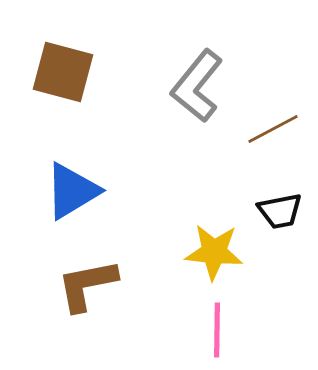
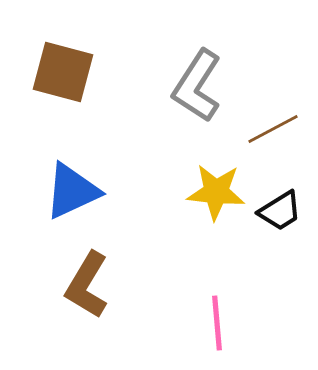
gray L-shape: rotated 6 degrees counterclockwise
blue triangle: rotated 6 degrees clockwise
black trapezoid: rotated 21 degrees counterclockwise
yellow star: moved 2 px right, 60 px up
brown L-shape: rotated 48 degrees counterclockwise
pink line: moved 7 px up; rotated 6 degrees counterclockwise
